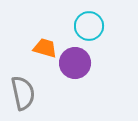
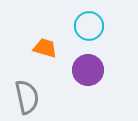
purple circle: moved 13 px right, 7 px down
gray semicircle: moved 4 px right, 4 px down
